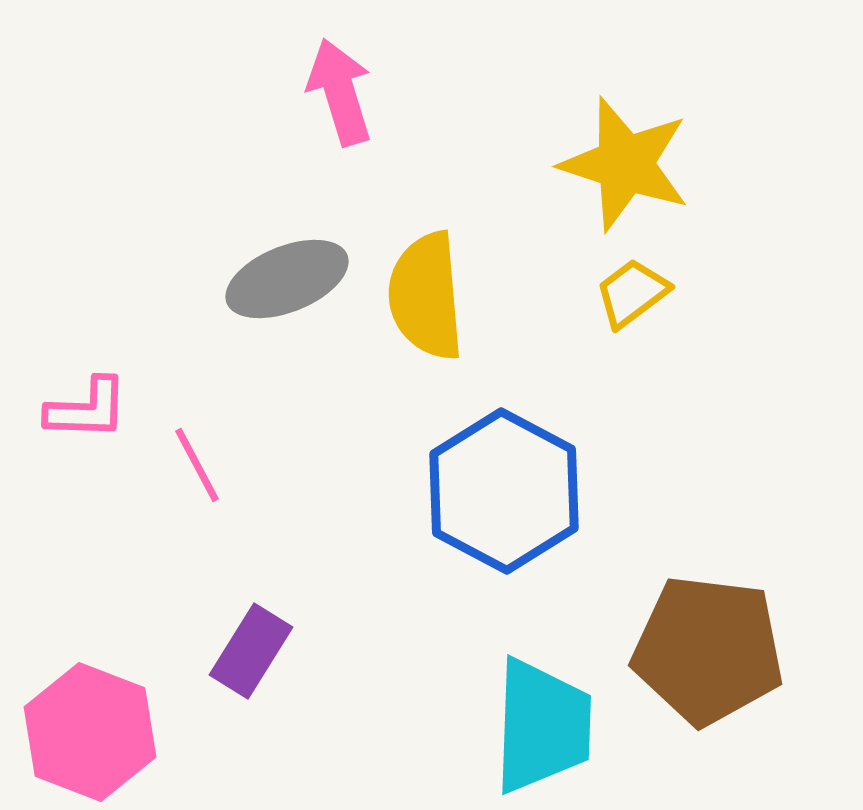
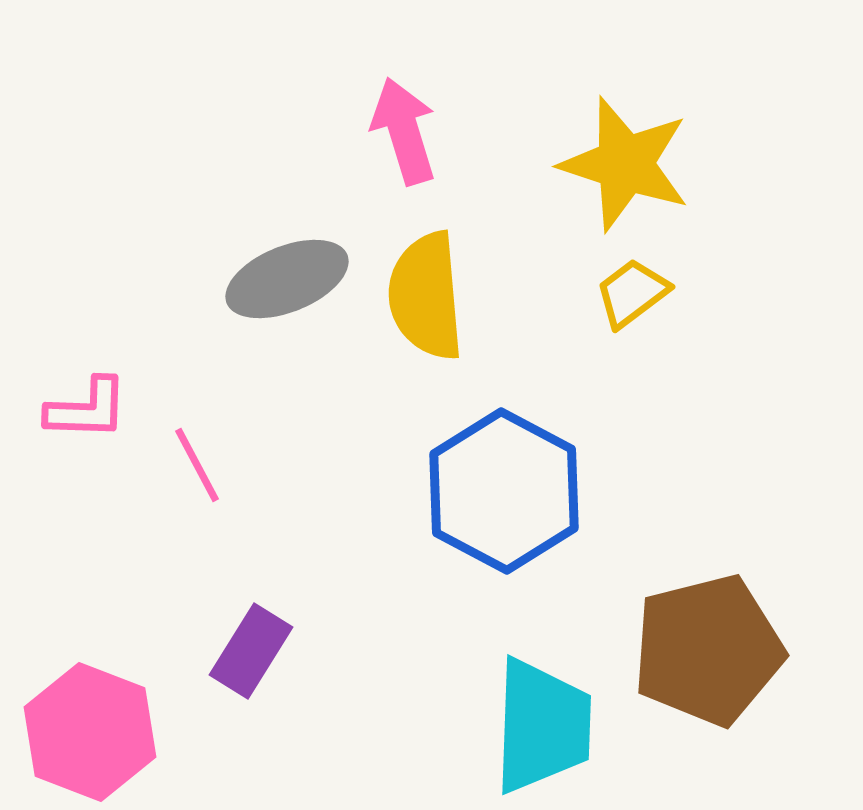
pink arrow: moved 64 px right, 39 px down
brown pentagon: rotated 21 degrees counterclockwise
